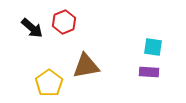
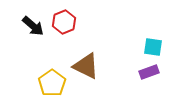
black arrow: moved 1 px right, 2 px up
brown triangle: rotated 36 degrees clockwise
purple rectangle: rotated 24 degrees counterclockwise
yellow pentagon: moved 3 px right
